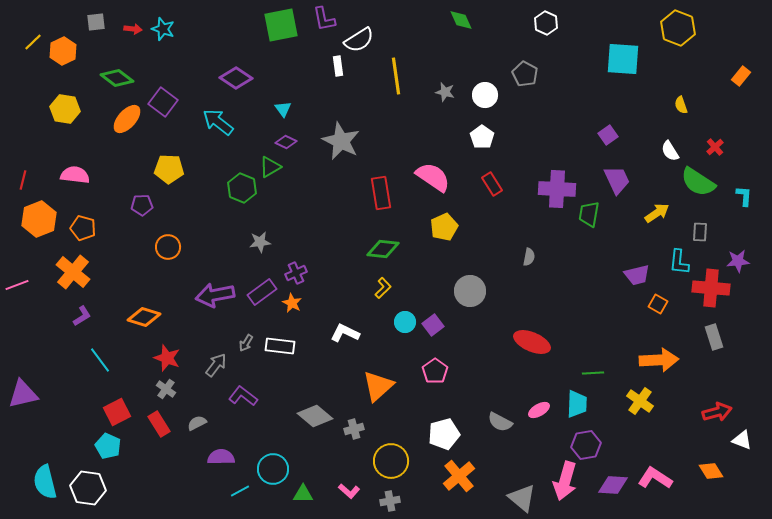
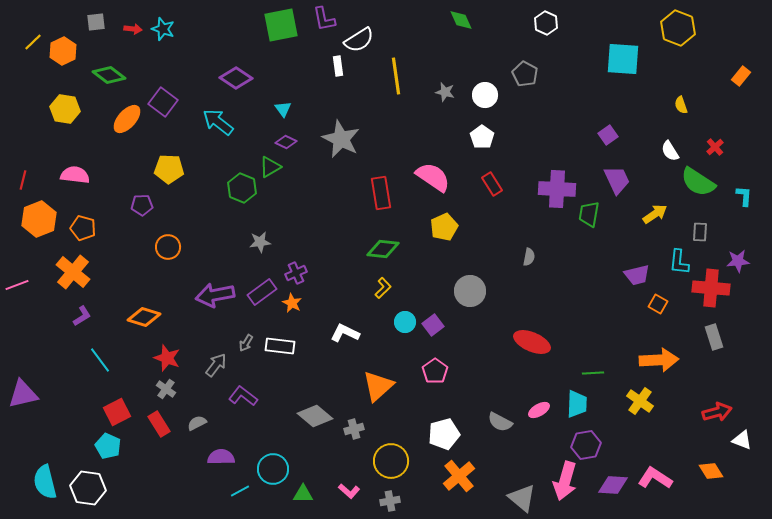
green diamond at (117, 78): moved 8 px left, 3 px up
gray star at (341, 141): moved 2 px up
yellow arrow at (657, 213): moved 2 px left, 1 px down
